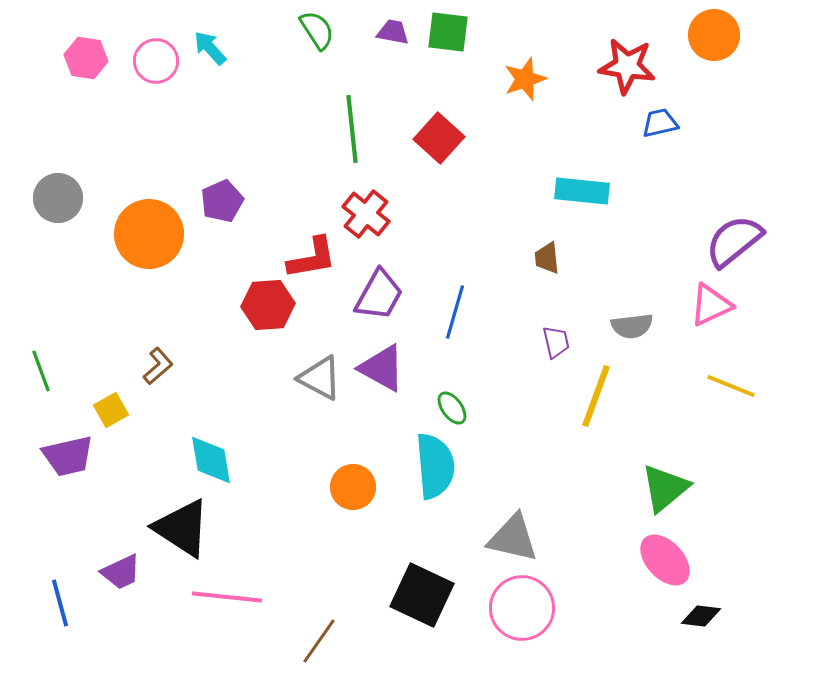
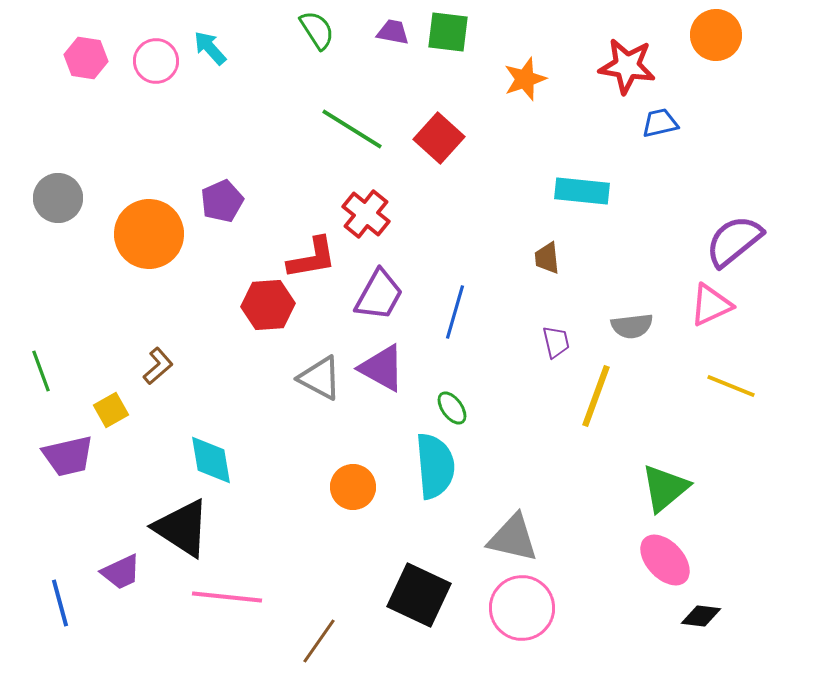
orange circle at (714, 35): moved 2 px right
green line at (352, 129): rotated 52 degrees counterclockwise
black square at (422, 595): moved 3 px left
